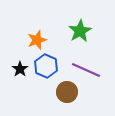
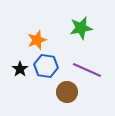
green star: moved 1 px right, 3 px up; rotated 20 degrees clockwise
blue hexagon: rotated 15 degrees counterclockwise
purple line: moved 1 px right
